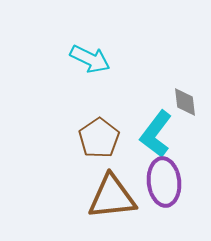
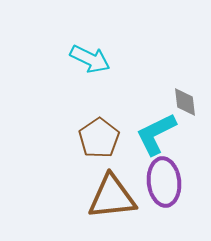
cyan L-shape: rotated 27 degrees clockwise
